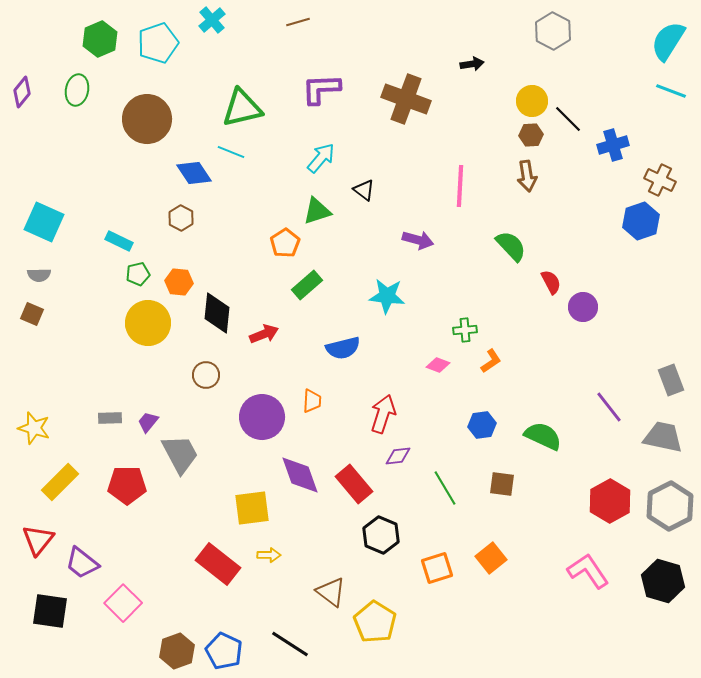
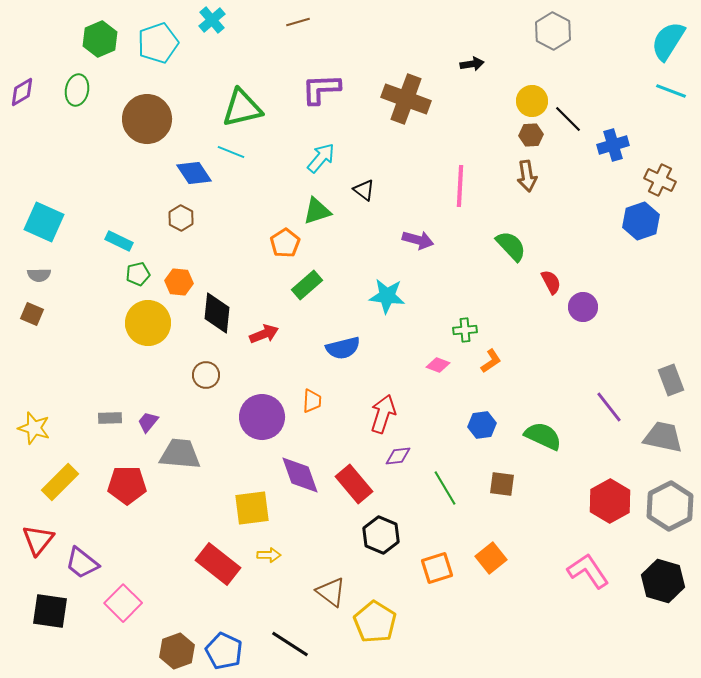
purple diamond at (22, 92): rotated 20 degrees clockwise
gray trapezoid at (180, 454): rotated 57 degrees counterclockwise
